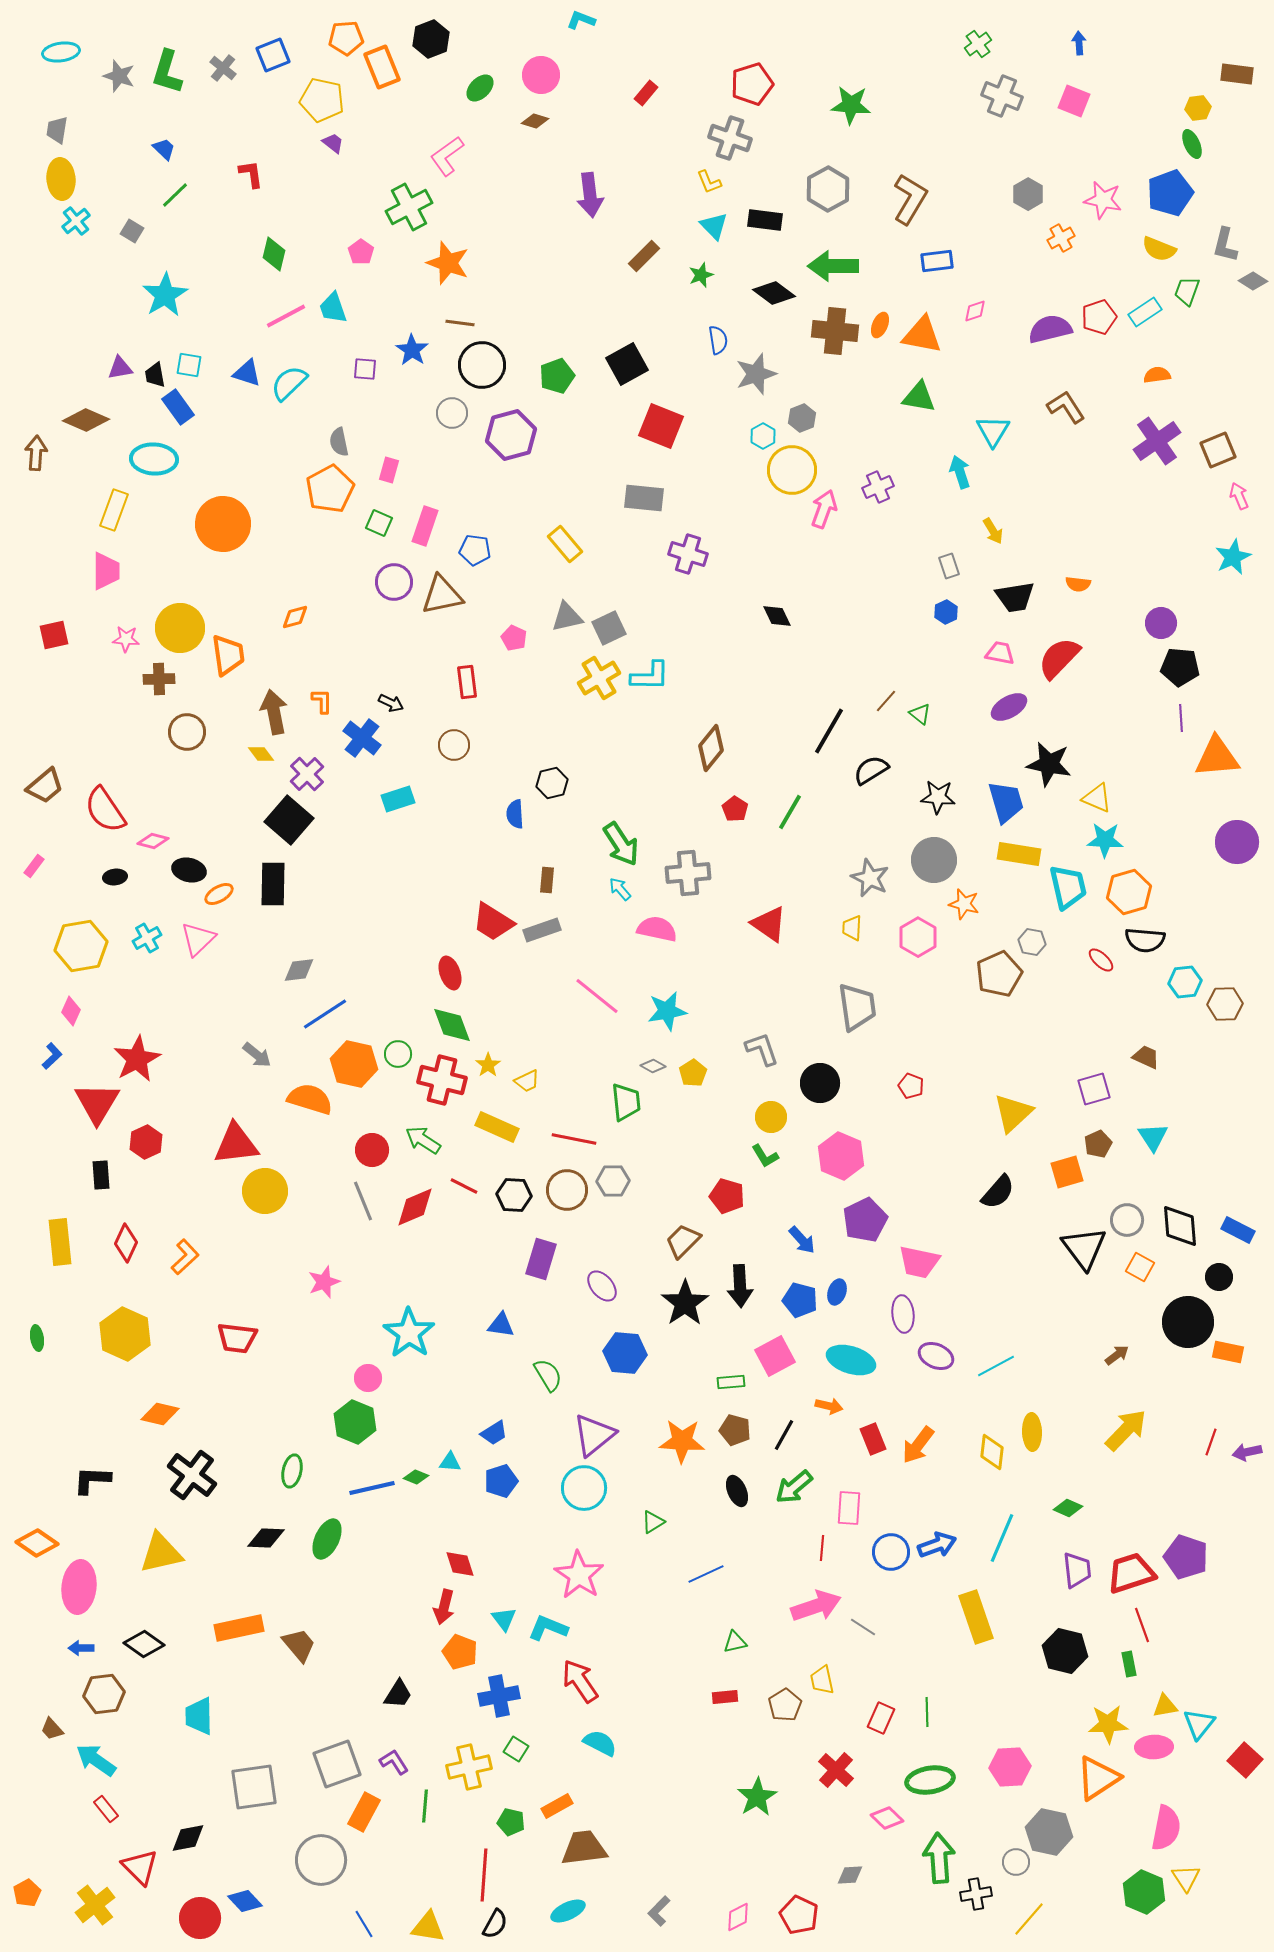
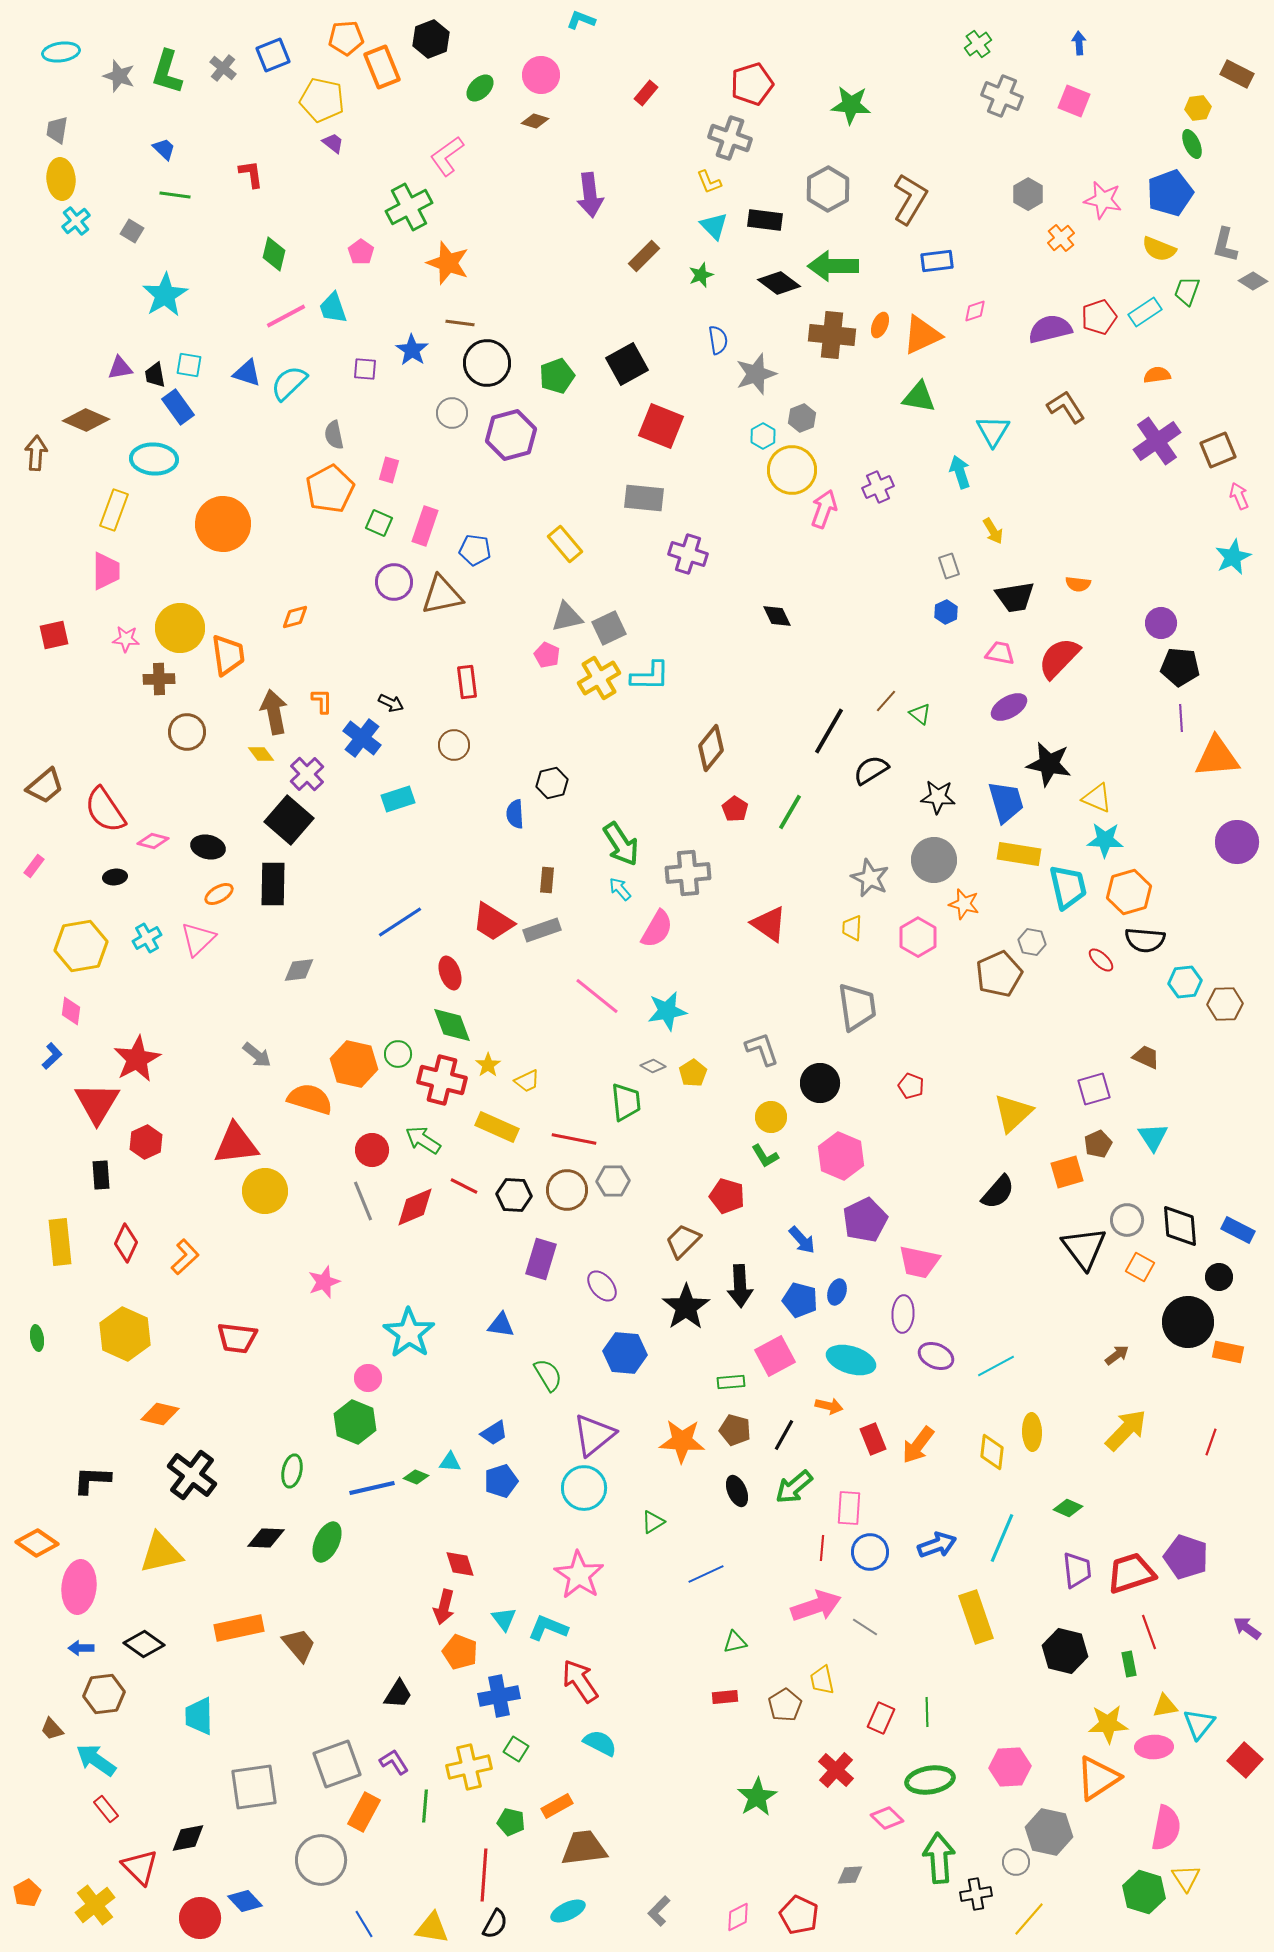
brown rectangle at (1237, 74): rotated 20 degrees clockwise
green line at (175, 195): rotated 52 degrees clockwise
orange cross at (1061, 238): rotated 12 degrees counterclockwise
black diamond at (774, 293): moved 5 px right, 10 px up
brown cross at (835, 331): moved 3 px left, 4 px down
orange triangle at (922, 335): rotated 36 degrees counterclockwise
black circle at (482, 365): moved 5 px right, 2 px up
gray semicircle at (339, 442): moved 5 px left, 7 px up
pink pentagon at (514, 638): moved 33 px right, 17 px down
black ellipse at (189, 870): moved 19 px right, 23 px up
pink semicircle at (657, 929): rotated 108 degrees clockwise
pink diamond at (71, 1011): rotated 16 degrees counterclockwise
blue line at (325, 1014): moved 75 px right, 92 px up
black star at (685, 1303): moved 1 px right, 4 px down
purple ellipse at (903, 1314): rotated 9 degrees clockwise
purple arrow at (1247, 1452): moved 176 px down; rotated 48 degrees clockwise
green ellipse at (327, 1539): moved 3 px down
blue circle at (891, 1552): moved 21 px left
red line at (1142, 1625): moved 7 px right, 7 px down
gray line at (863, 1627): moved 2 px right
green hexagon at (1144, 1892): rotated 6 degrees counterclockwise
yellow triangle at (428, 1927): moved 4 px right, 1 px down
